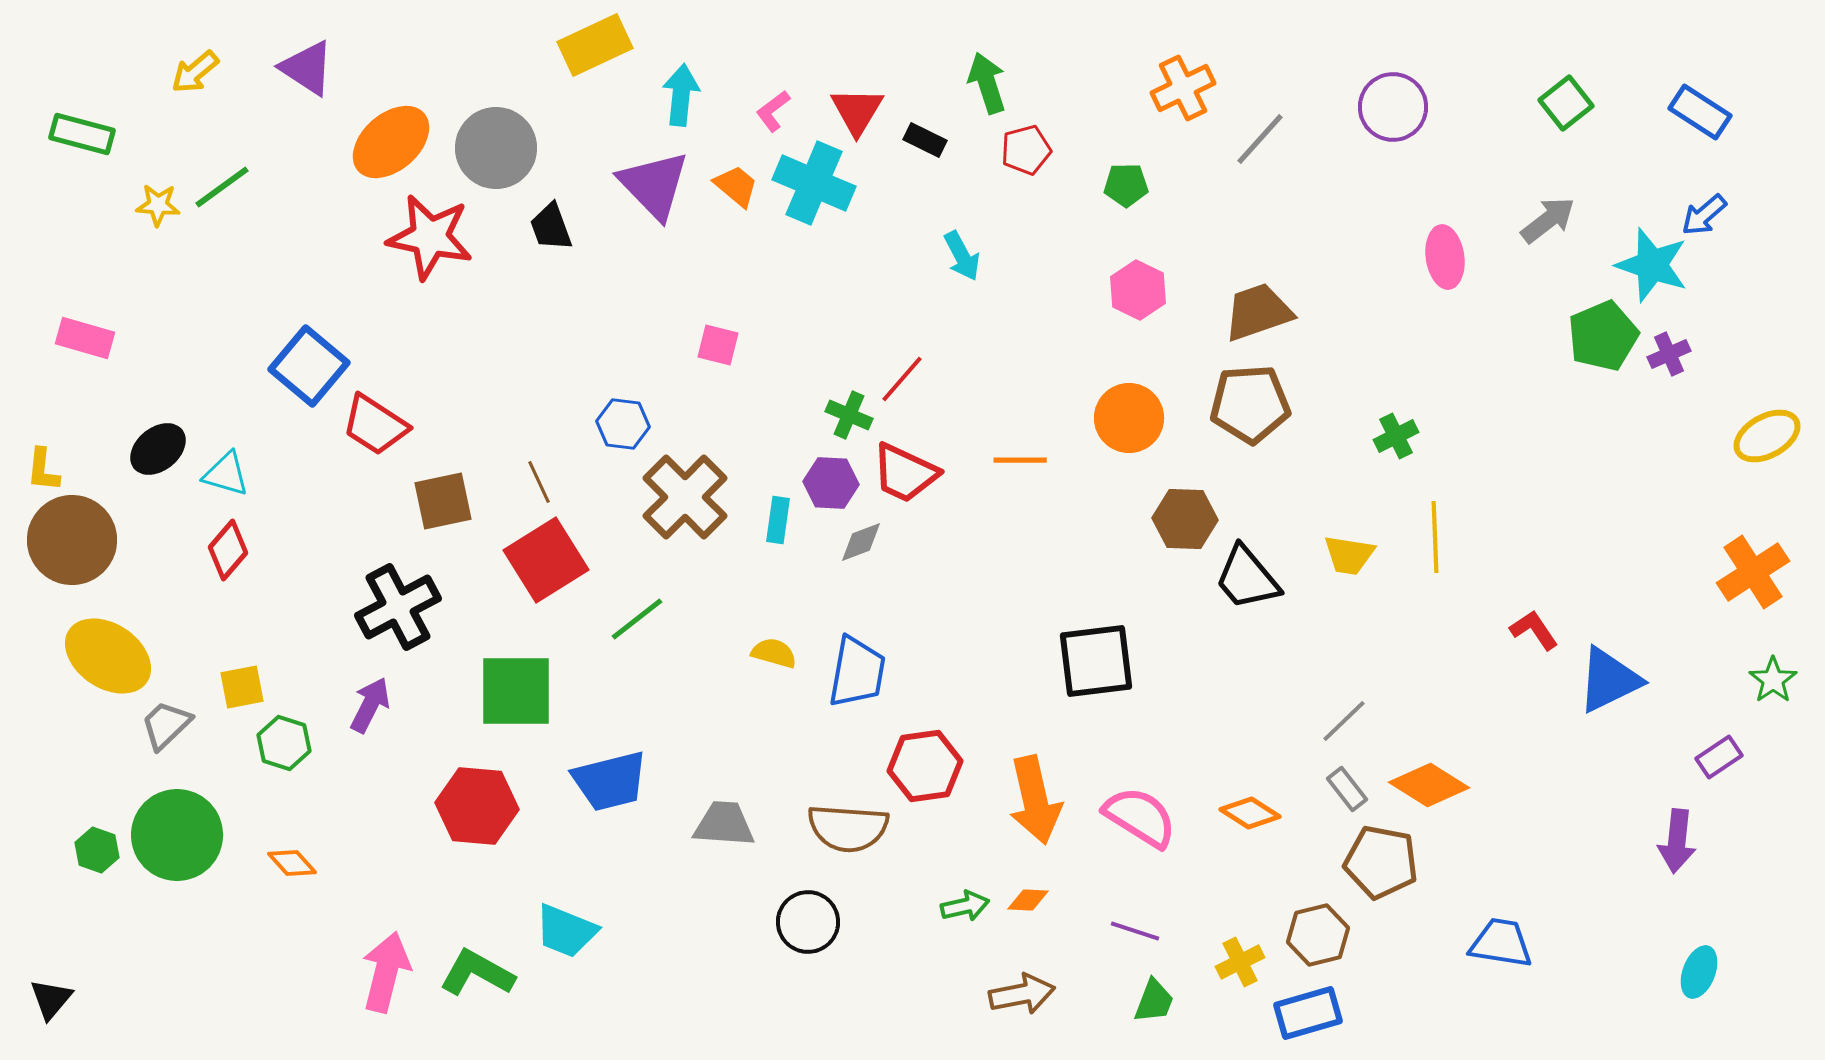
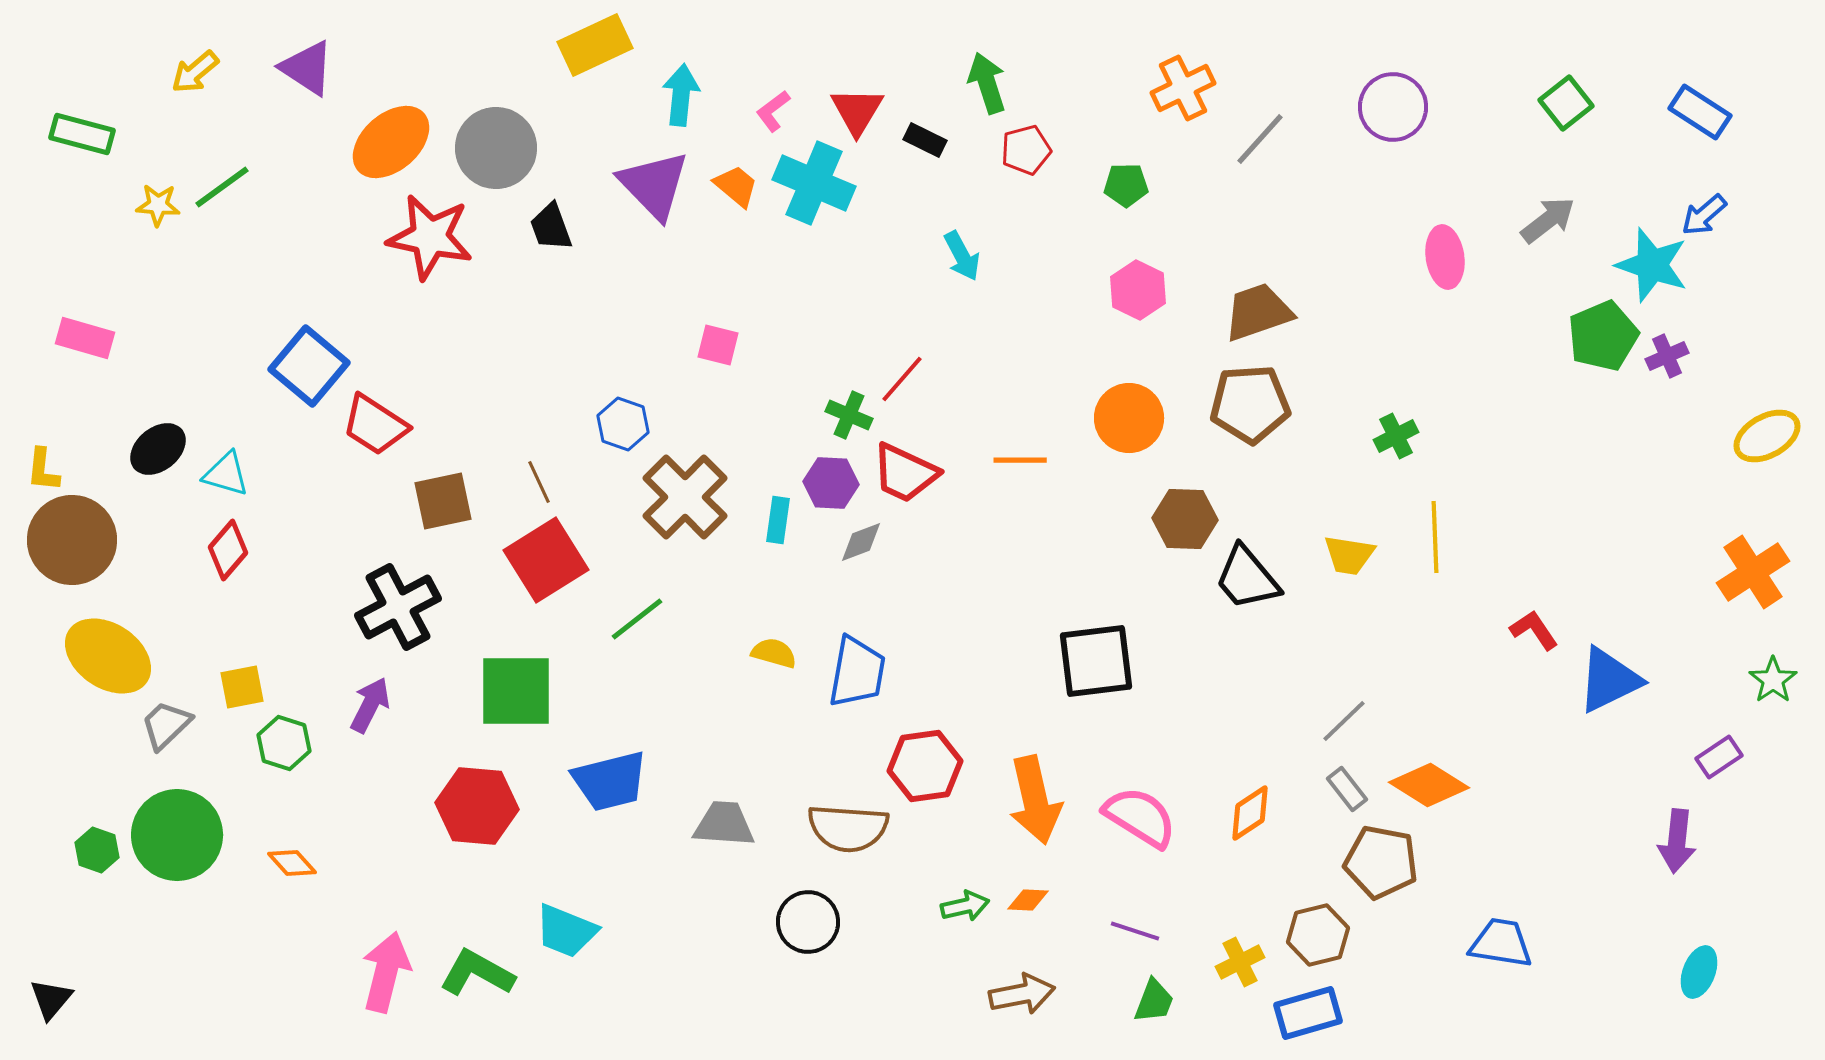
purple cross at (1669, 354): moved 2 px left, 2 px down
blue hexagon at (623, 424): rotated 12 degrees clockwise
orange diamond at (1250, 813): rotated 66 degrees counterclockwise
